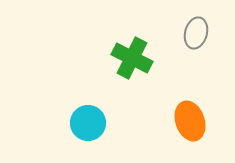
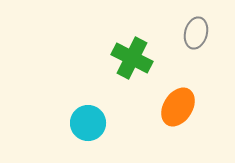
orange ellipse: moved 12 px left, 14 px up; rotated 51 degrees clockwise
